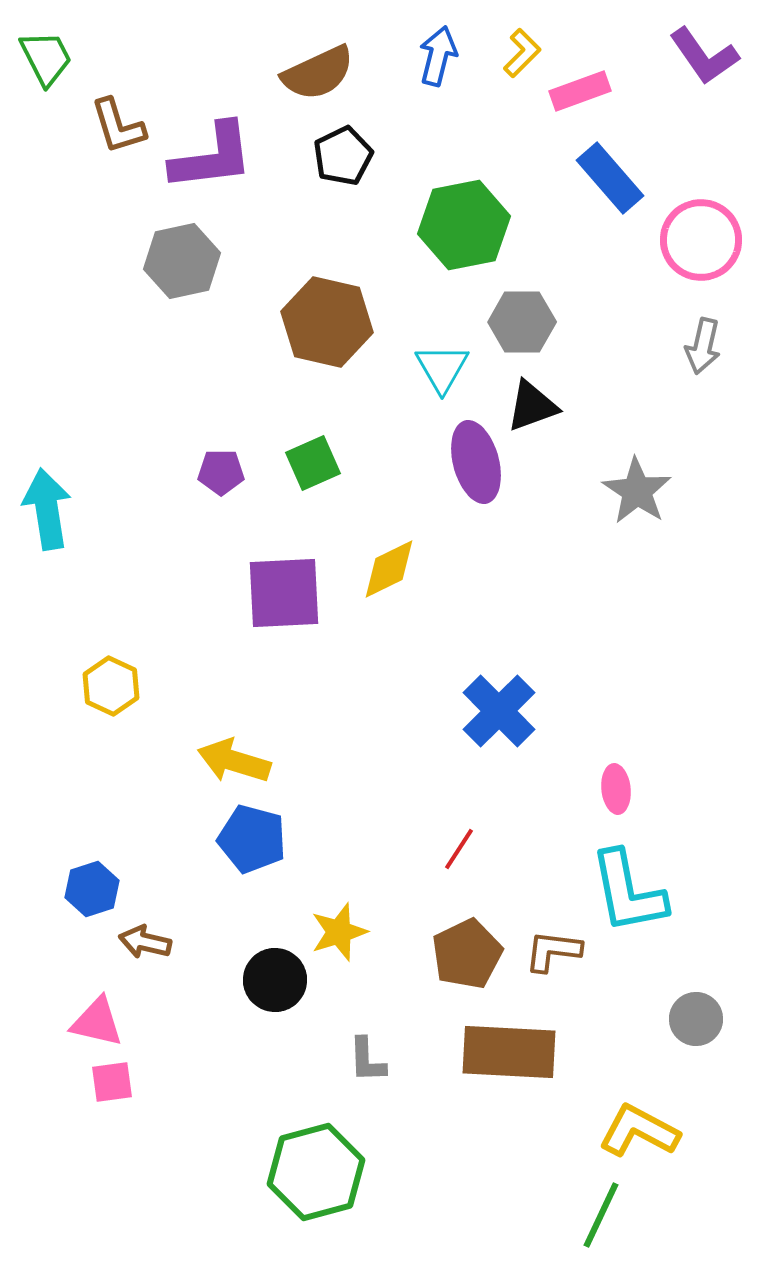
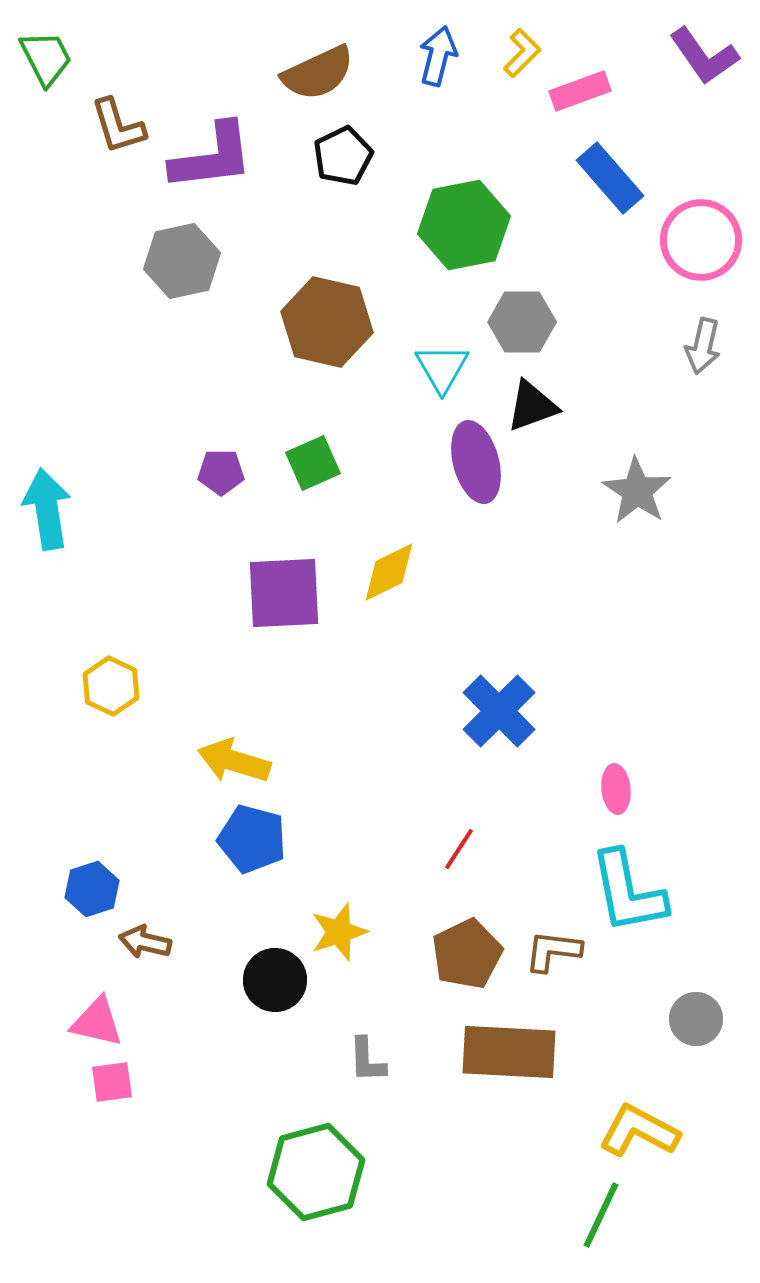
yellow diamond at (389, 569): moved 3 px down
